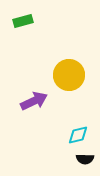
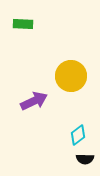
green rectangle: moved 3 px down; rotated 18 degrees clockwise
yellow circle: moved 2 px right, 1 px down
cyan diamond: rotated 25 degrees counterclockwise
